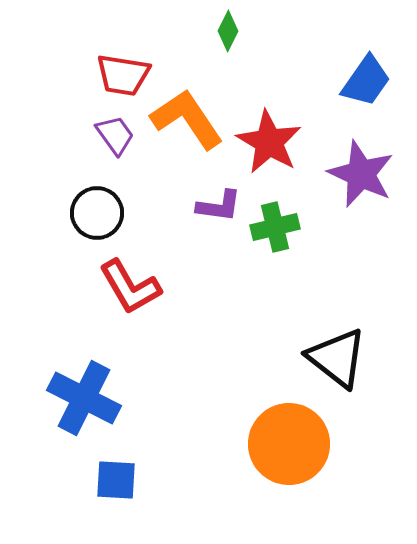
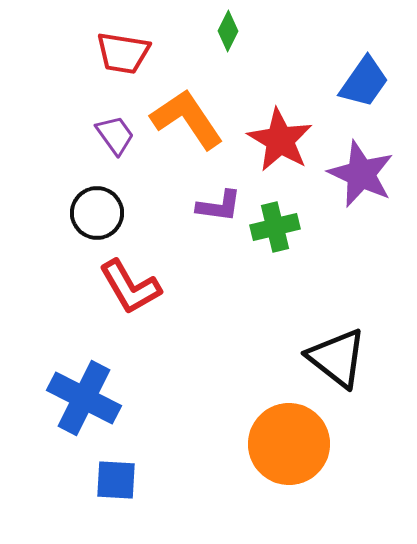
red trapezoid: moved 22 px up
blue trapezoid: moved 2 px left, 1 px down
red star: moved 11 px right, 2 px up
